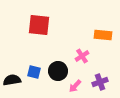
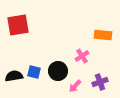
red square: moved 21 px left; rotated 15 degrees counterclockwise
black semicircle: moved 2 px right, 4 px up
